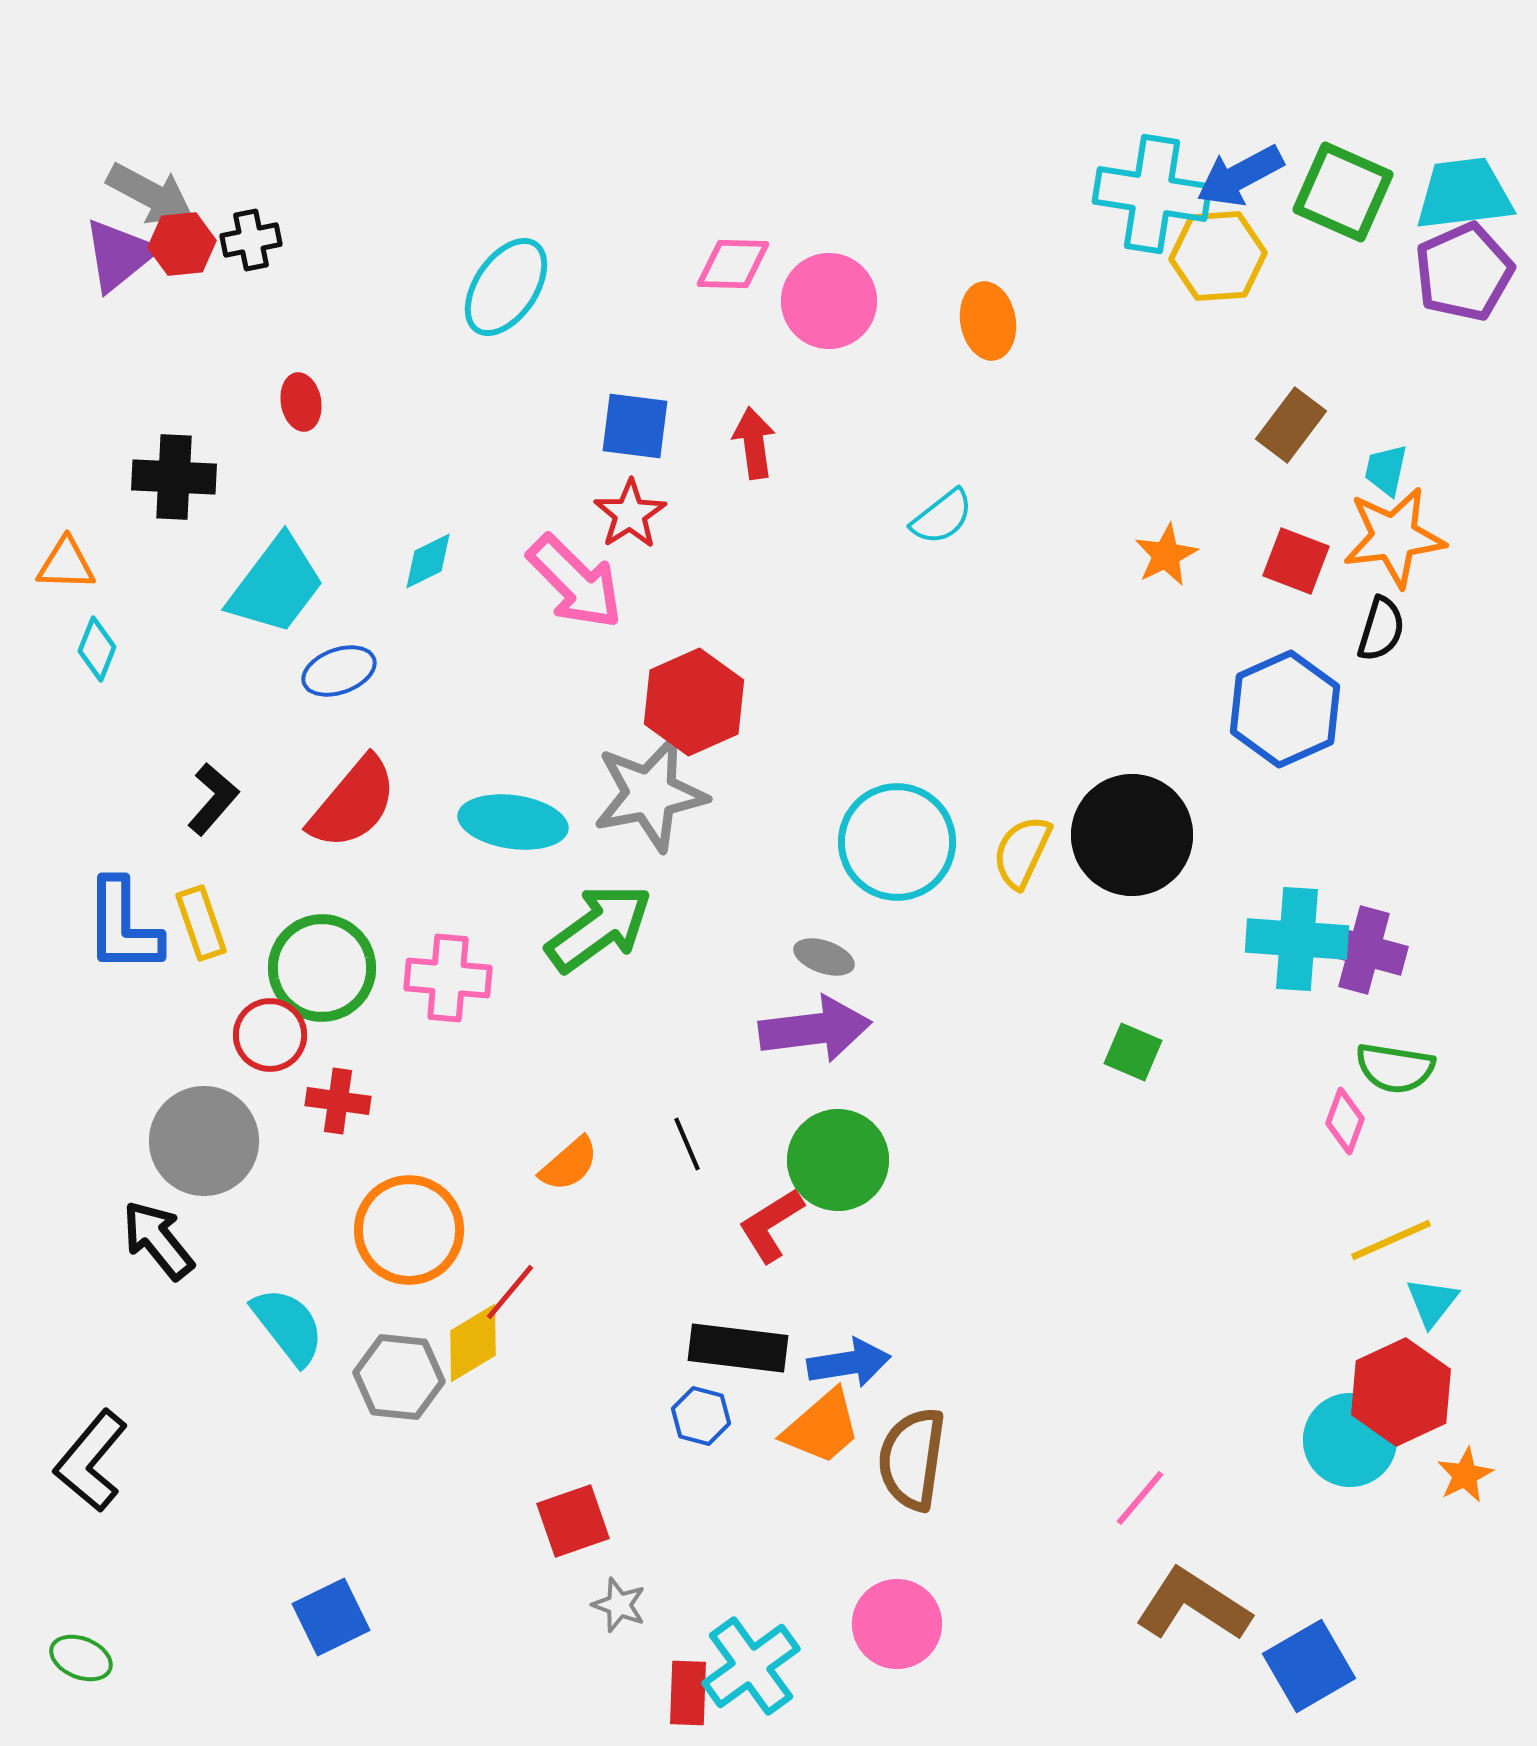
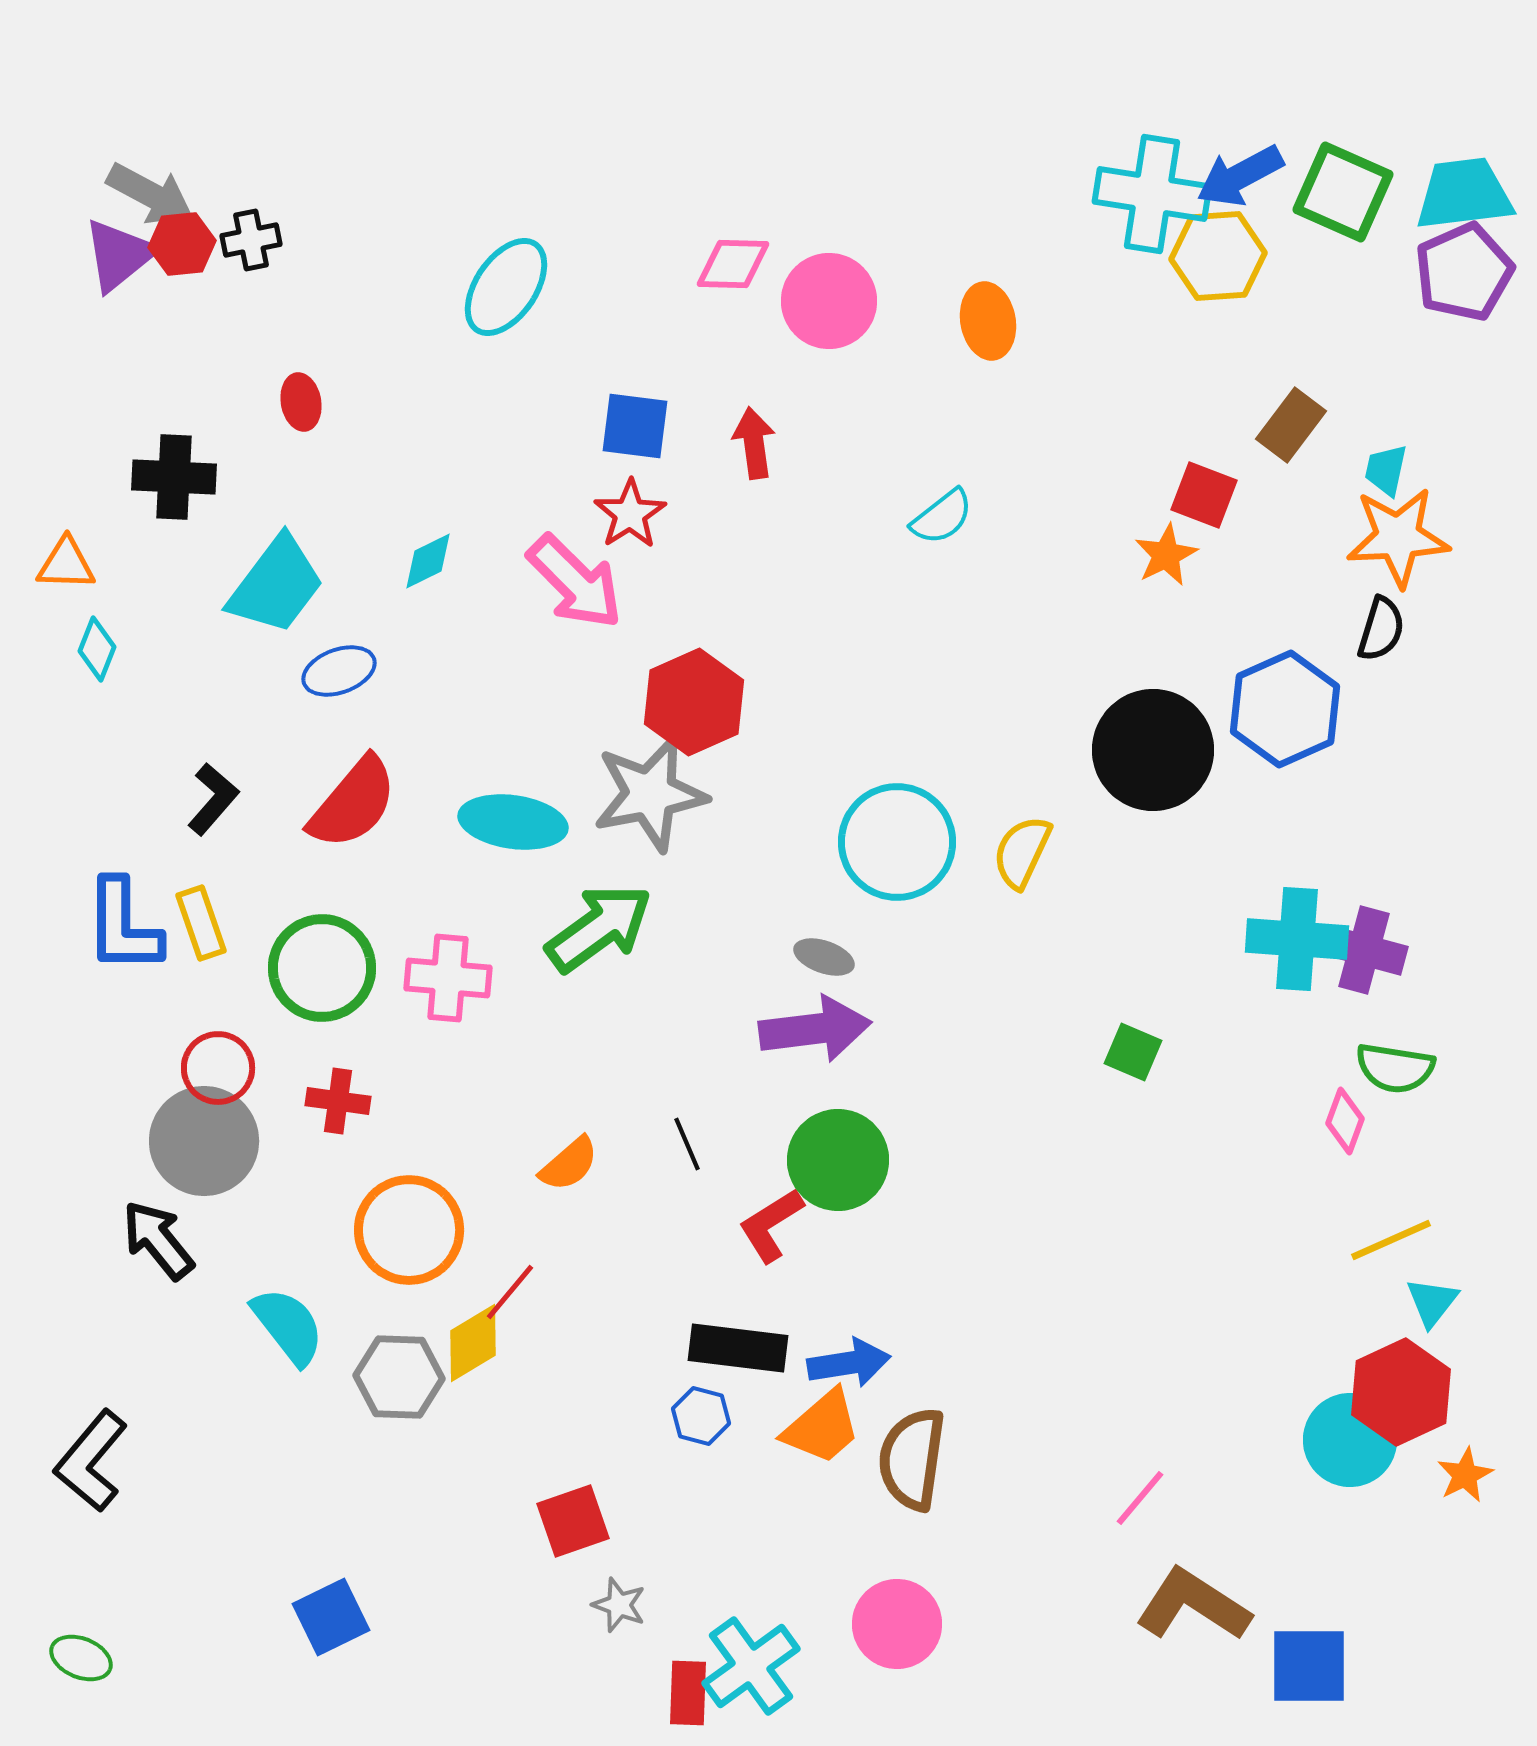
orange star at (1394, 537): moved 4 px right; rotated 4 degrees clockwise
red square at (1296, 561): moved 92 px left, 66 px up
black circle at (1132, 835): moved 21 px right, 85 px up
red circle at (270, 1035): moved 52 px left, 33 px down
gray hexagon at (399, 1377): rotated 4 degrees counterclockwise
blue square at (1309, 1666): rotated 30 degrees clockwise
